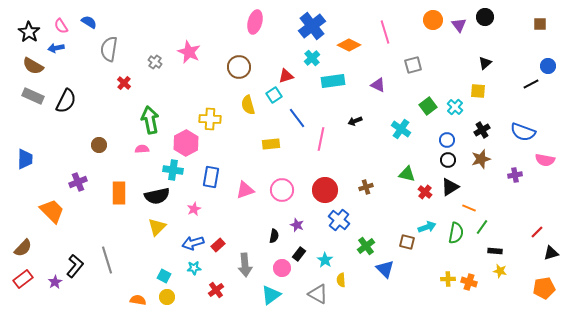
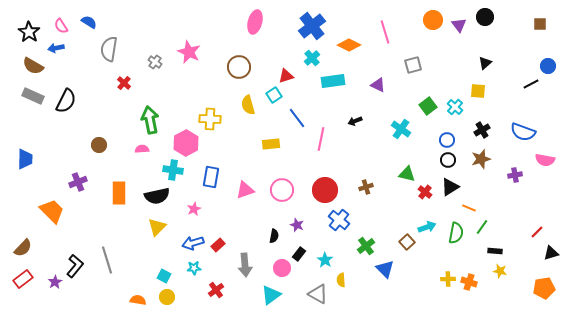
brown square at (407, 242): rotated 35 degrees clockwise
